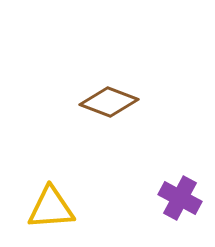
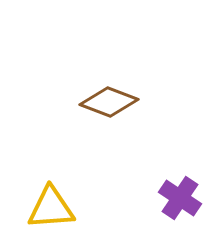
purple cross: rotated 6 degrees clockwise
